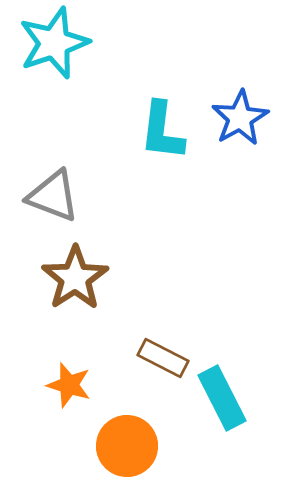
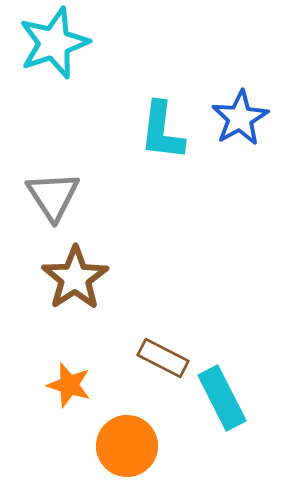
gray triangle: rotated 36 degrees clockwise
